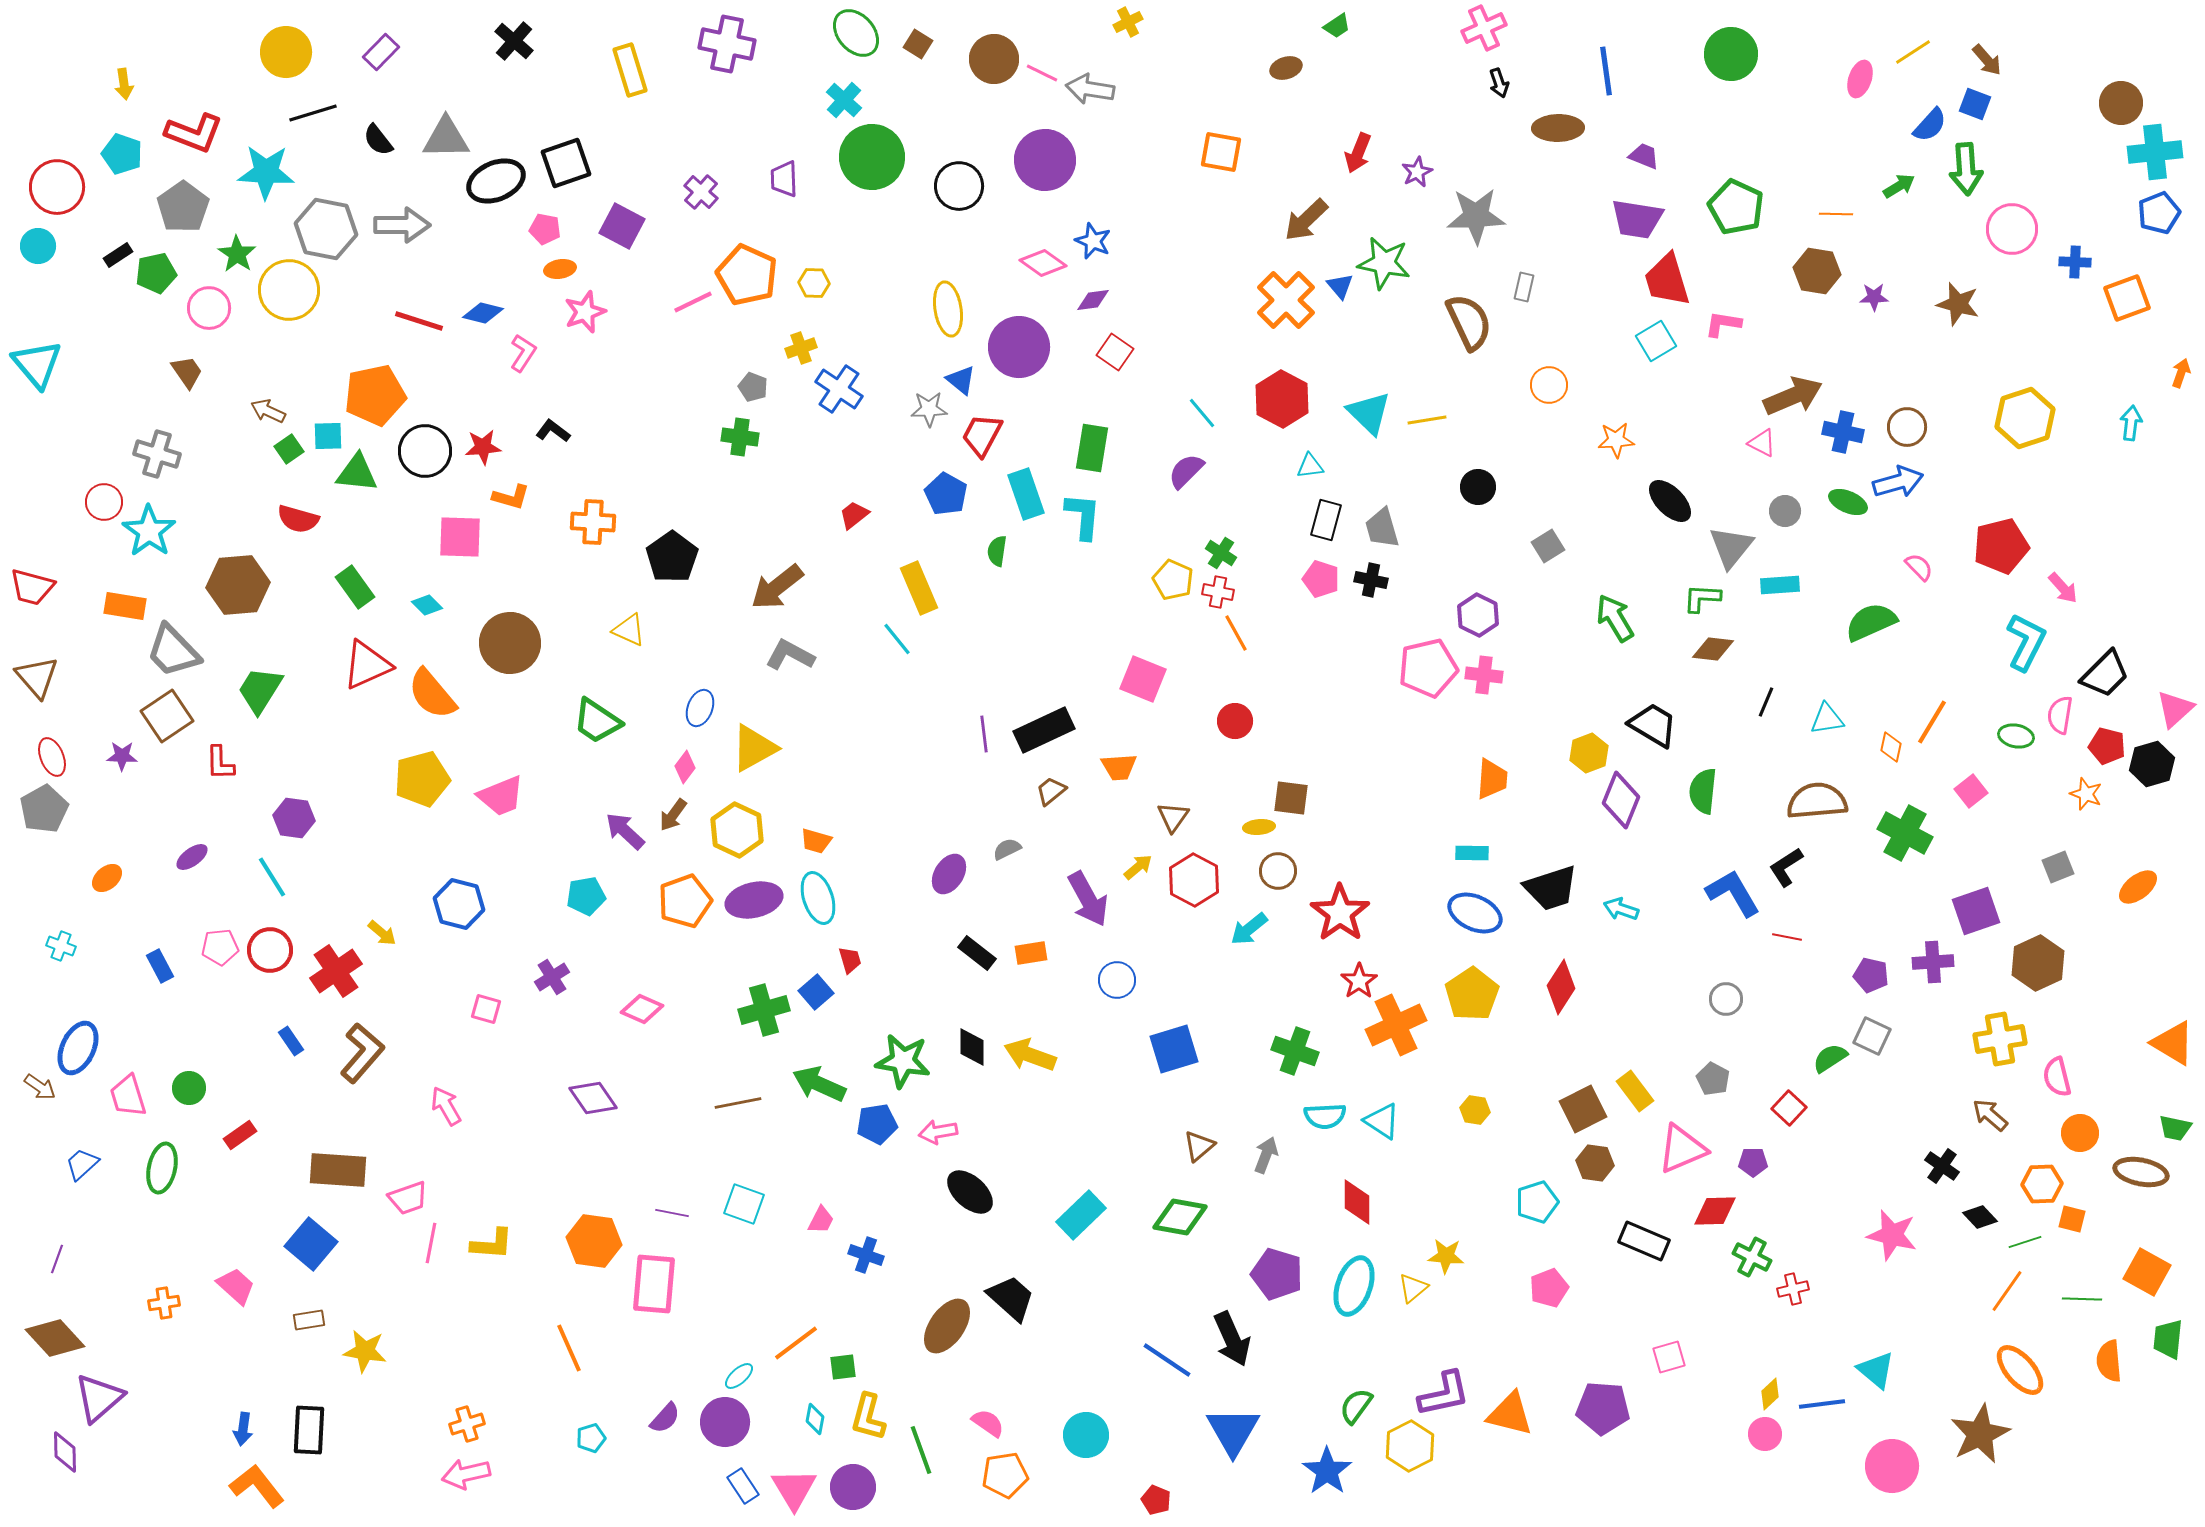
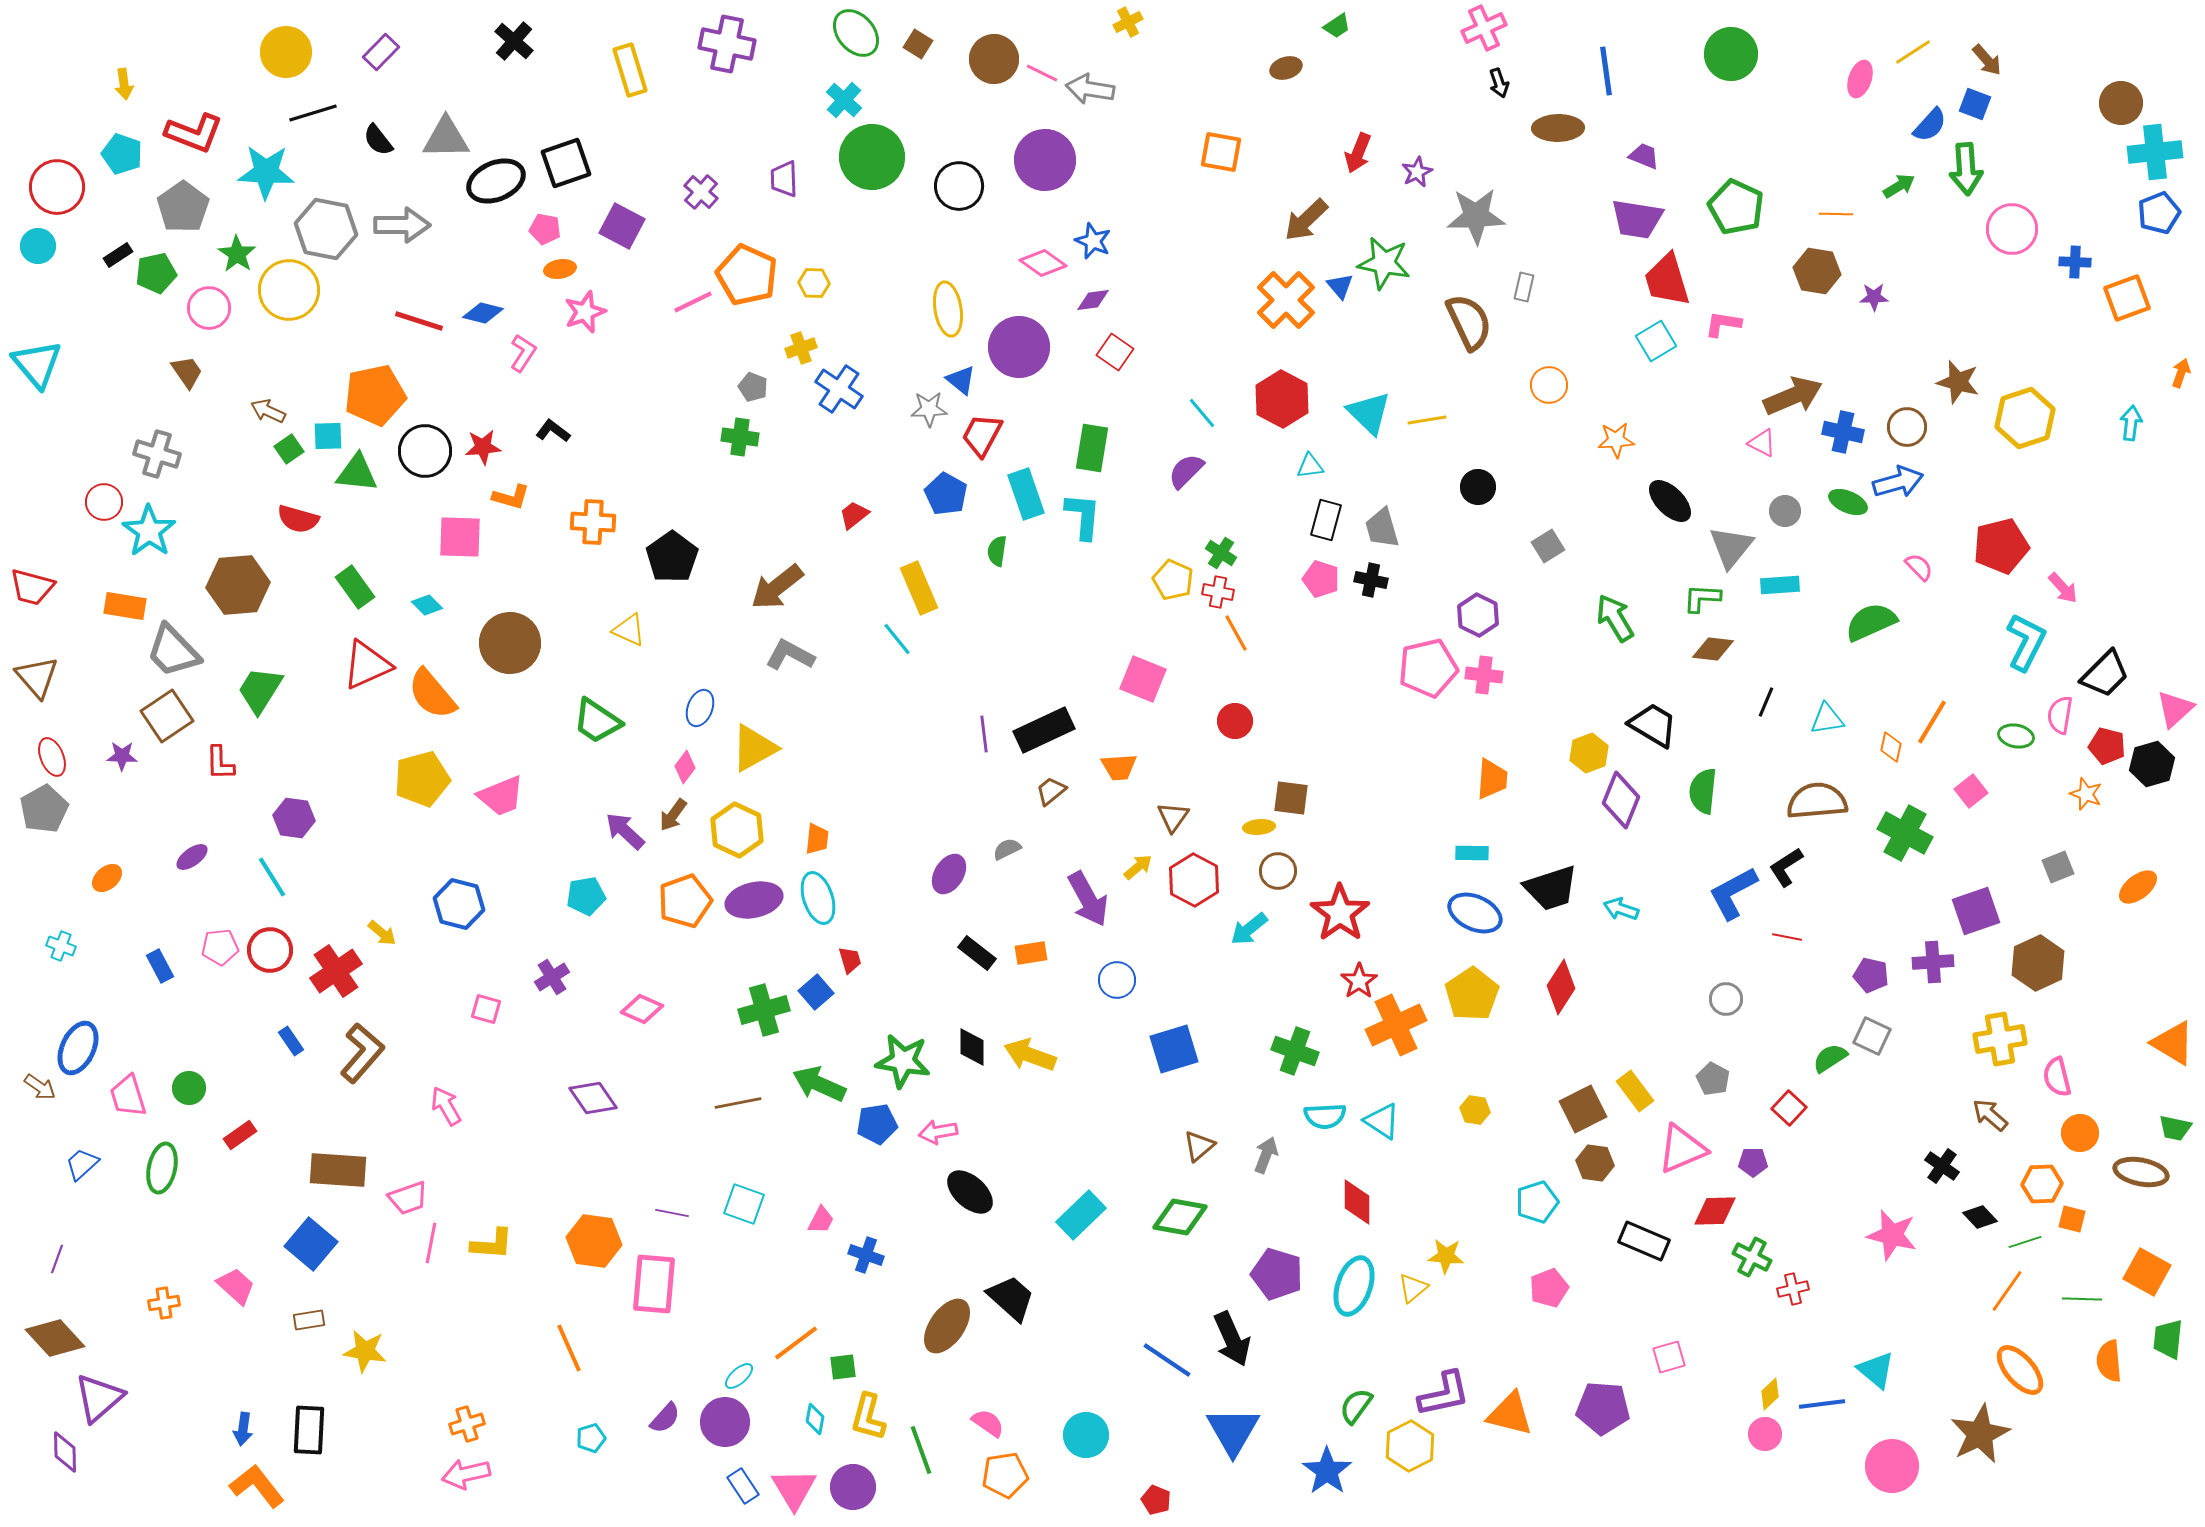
brown star at (1958, 304): moved 78 px down
orange trapezoid at (816, 841): moved 1 px right, 2 px up; rotated 100 degrees counterclockwise
blue L-shape at (1733, 893): rotated 88 degrees counterclockwise
